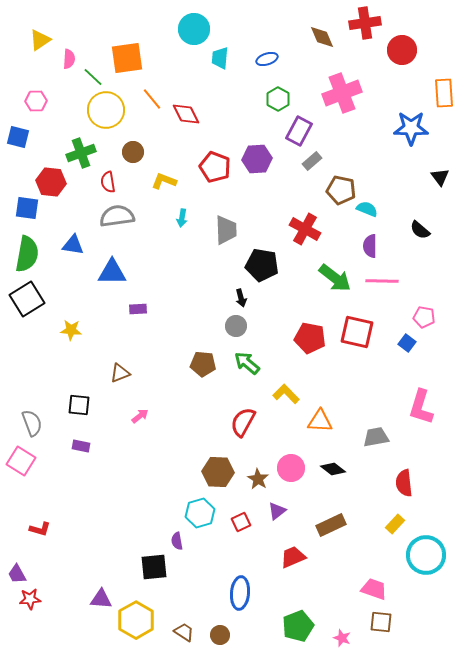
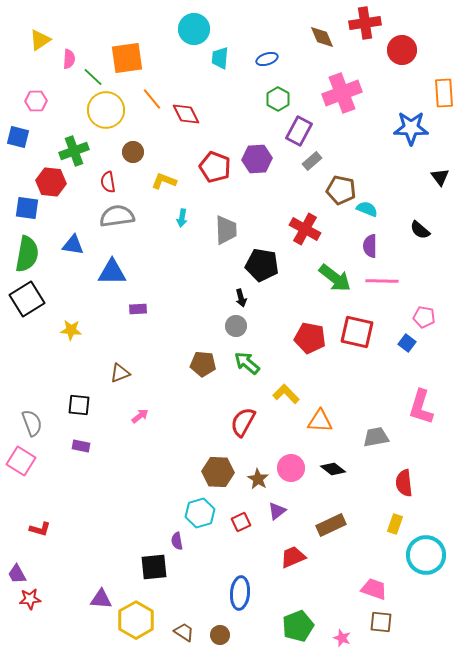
green cross at (81, 153): moved 7 px left, 2 px up
yellow rectangle at (395, 524): rotated 24 degrees counterclockwise
